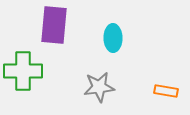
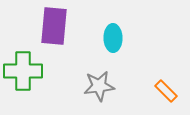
purple rectangle: moved 1 px down
gray star: moved 1 px up
orange rectangle: rotated 35 degrees clockwise
